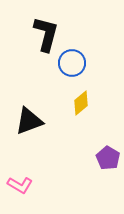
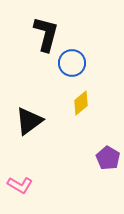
black triangle: rotated 16 degrees counterclockwise
